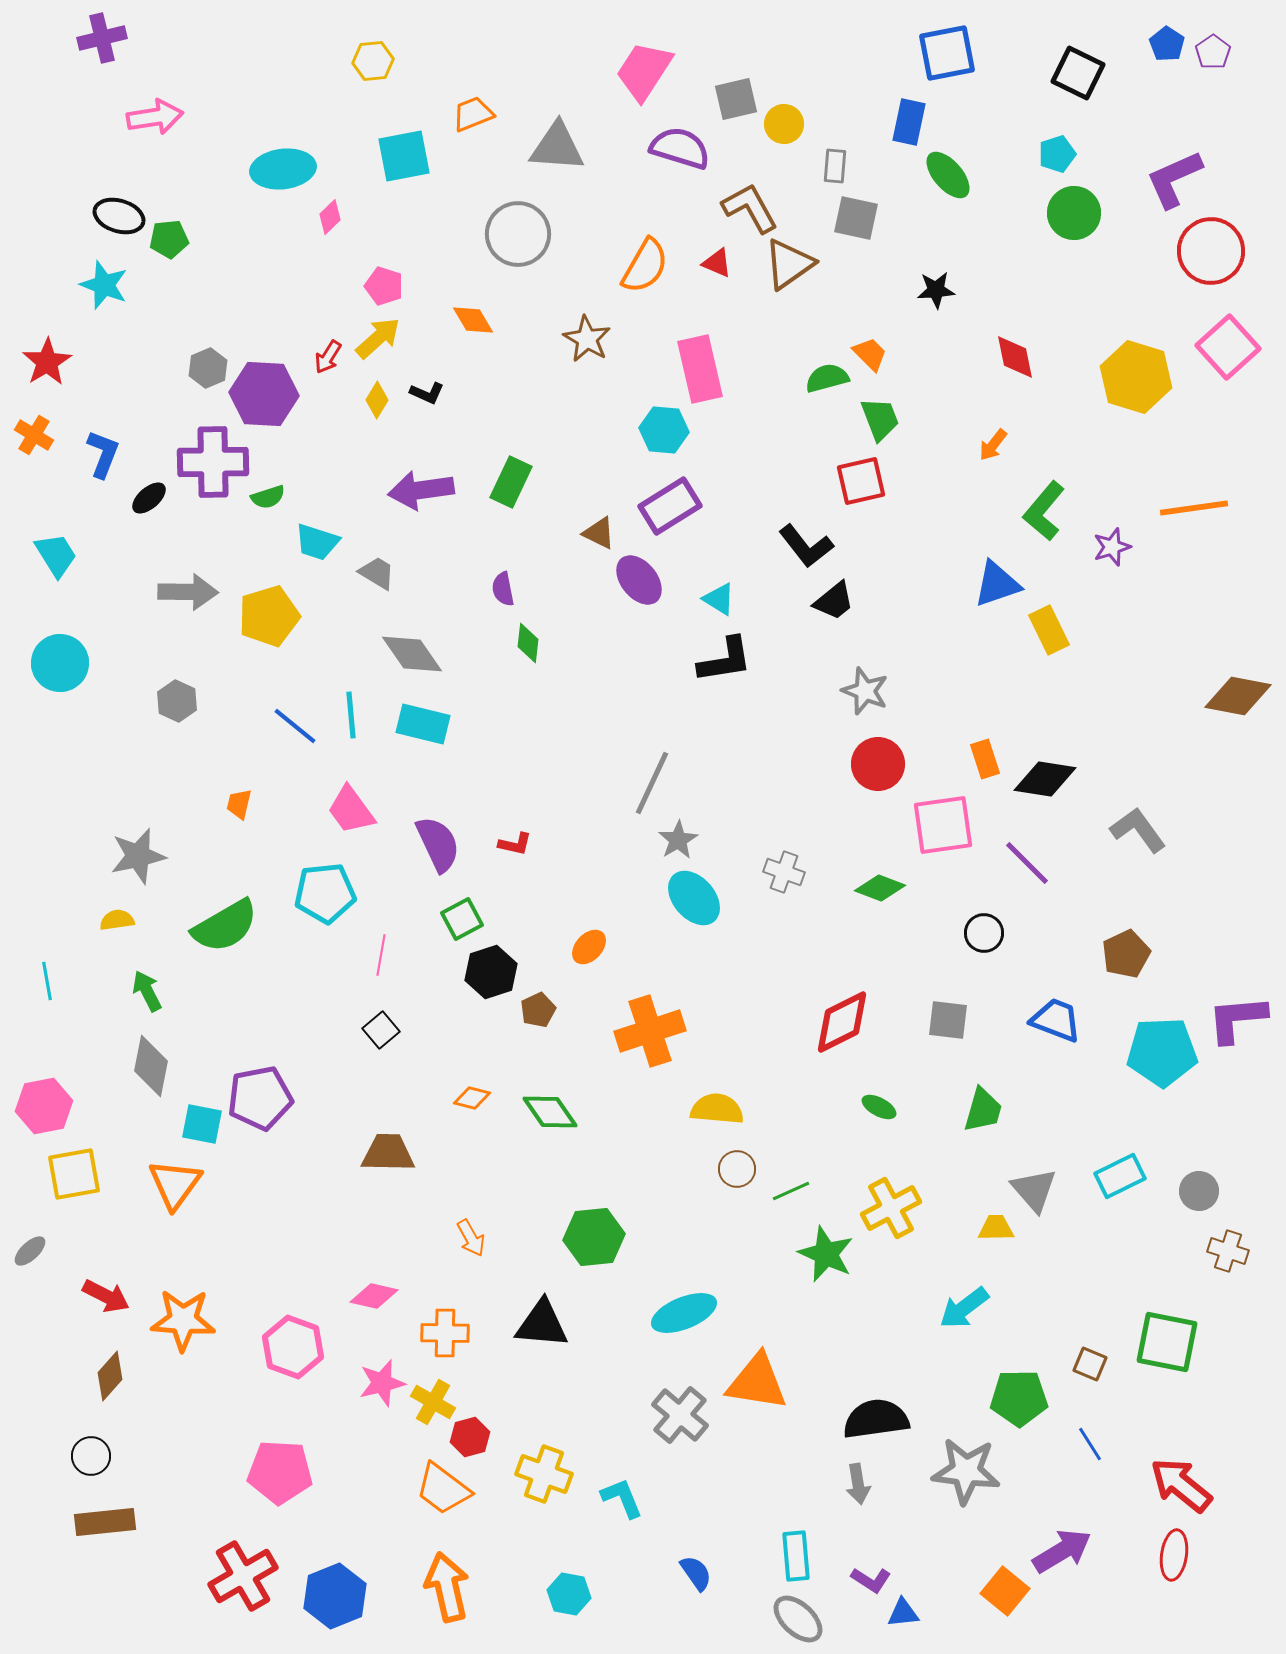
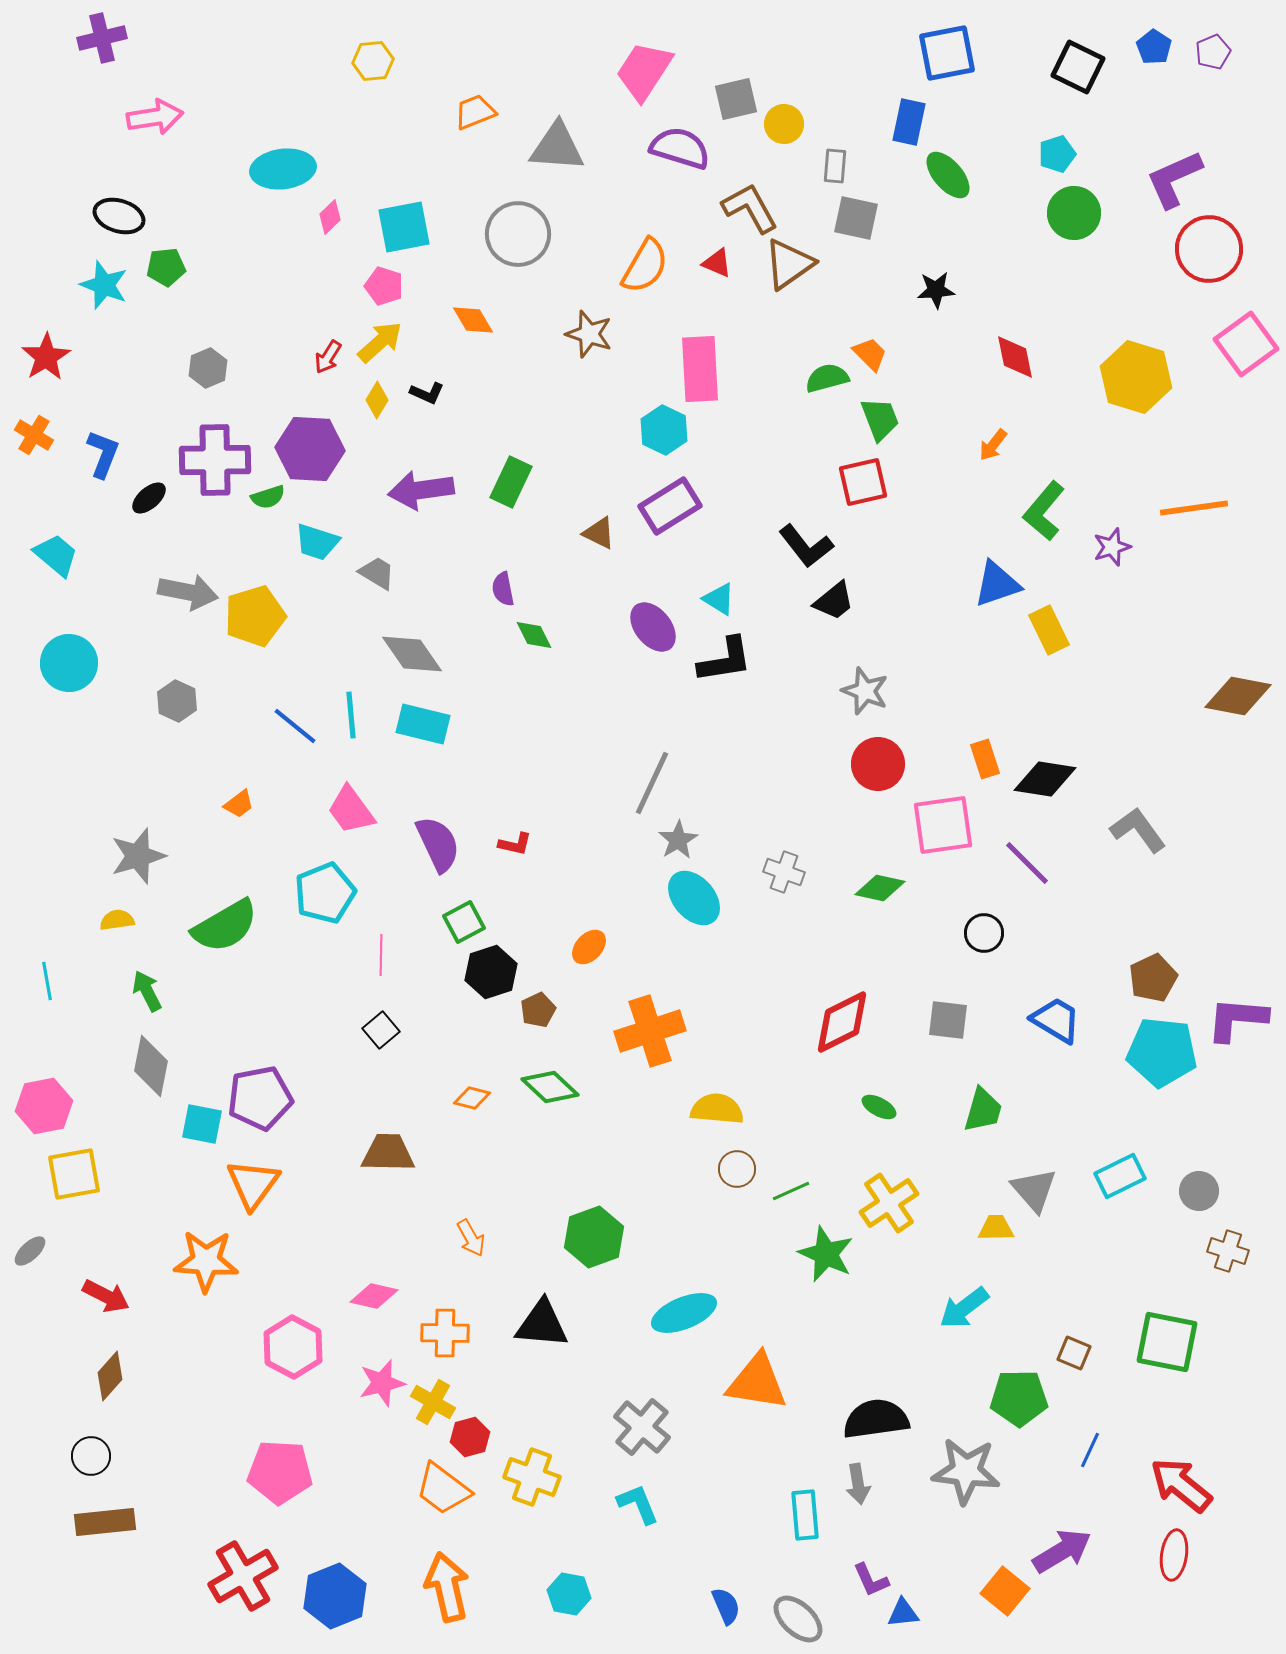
blue pentagon at (1167, 44): moved 13 px left, 3 px down
purple pentagon at (1213, 52): rotated 12 degrees clockwise
black square at (1078, 73): moved 6 px up
orange trapezoid at (473, 114): moved 2 px right, 2 px up
cyan square at (404, 156): moved 71 px down
green pentagon at (169, 239): moved 3 px left, 28 px down
red circle at (1211, 251): moved 2 px left, 2 px up
yellow arrow at (378, 338): moved 2 px right, 4 px down
brown star at (587, 339): moved 2 px right, 5 px up; rotated 12 degrees counterclockwise
pink square at (1228, 347): moved 18 px right, 3 px up; rotated 6 degrees clockwise
red star at (47, 362): moved 1 px left, 5 px up
pink rectangle at (700, 369): rotated 10 degrees clockwise
purple hexagon at (264, 394): moved 46 px right, 55 px down
cyan hexagon at (664, 430): rotated 21 degrees clockwise
purple cross at (213, 462): moved 2 px right, 2 px up
red square at (861, 481): moved 2 px right, 1 px down
cyan trapezoid at (56, 555): rotated 18 degrees counterclockwise
purple ellipse at (639, 580): moved 14 px right, 47 px down
gray arrow at (188, 592): rotated 10 degrees clockwise
yellow pentagon at (269, 616): moved 14 px left
green diamond at (528, 643): moved 6 px right, 8 px up; rotated 33 degrees counterclockwise
cyan circle at (60, 663): moved 9 px right
orange trapezoid at (239, 804): rotated 140 degrees counterclockwise
gray star at (138, 856): rotated 4 degrees counterclockwise
green diamond at (880, 888): rotated 9 degrees counterclockwise
cyan pentagon at (325, 893): rotated 16 degrees counterclockwise
green square at (462, 919): moved 2 px right, 3 px down
brown pentagon at (1126, 954): moved 27 px right, 24 px down
pink line at (381, 955): rotated 9 degrees counterclockwise
purple L-shape at (1237, 1019): rotated 10 degrees clockwise
blue trapezoid at (1056, 1020): rotated 10 degrees clockwise
cyan pentagon at (1162, 1052): rotated 8 degrees clockwise
green diamond at (550, 1112): moved 25 px up; rotated 12 degrees counterclockwise
orange triangle at (175, 1184): moved 78 px right
yellow cross at (891, 1208): moved 2 px left, 5 px up; rotated 6 degrees counterclockwise
green hexagon at (594, 1237): rotated 14 degrees counterclockwise
orange star at (183, 1320): moved 23 px right, 59 px up
pink hexagon at (293, 1347): rotated 8 degrees clockwise
brown square at (1090, 1364): moved 16 px left, 11 px up
gray cross at (680, 1415): moved 38 px left, 12 px down
blue line at (1090, 1444): moved 6 px down; rotated 57 degrees clockwise
yellow cross at (544, 1474): moved 12 px left, 3 px down
cyan L-shape at (622, 1498): moved 16 px right, 6 px down
cyan rectangle at (796, 1556): moved 9 px right, 41 px up
blue semicircle at (696, 1573): moved 30 px right, 33 px down; rotated 12 degrees clockwise
purple L-shape at (871, 1580): rotated 33 degrees clockwise
